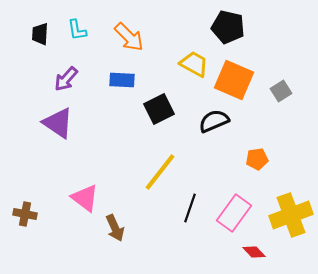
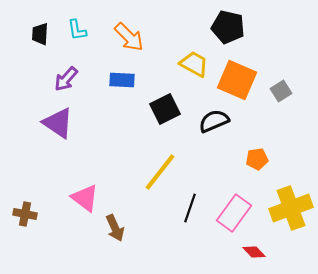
orange square: moved 3 px right
black square: moved 6 px right
yellow cross: moved 7 px up
